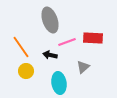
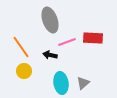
gray triangle: moved 16 px down
yellow circle: moved 2 px left
cyan ellipse: moved 2 px right
